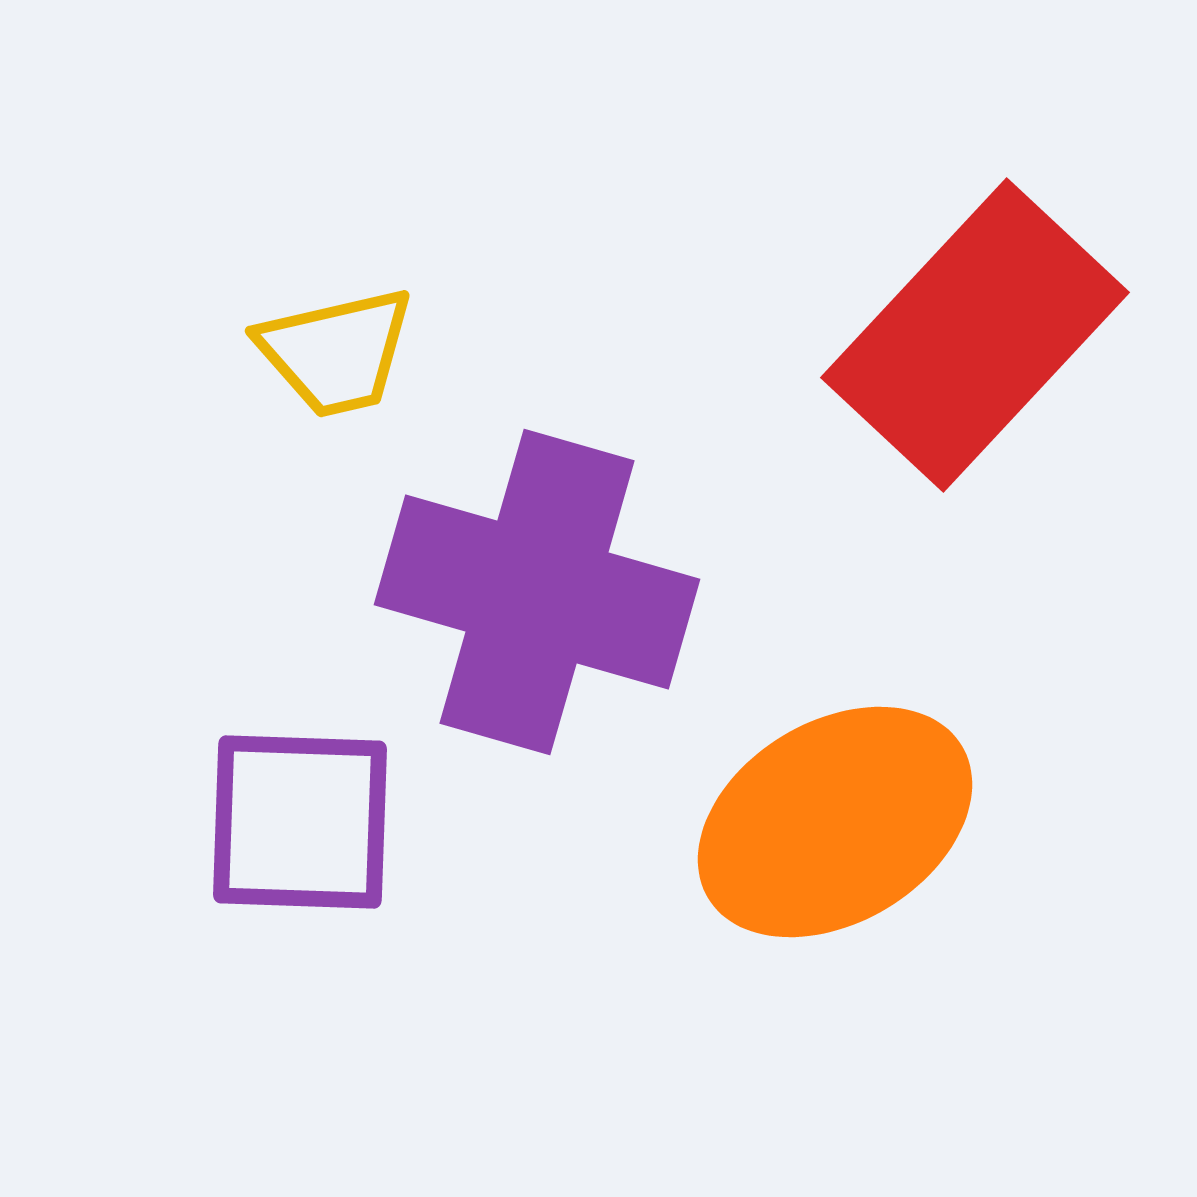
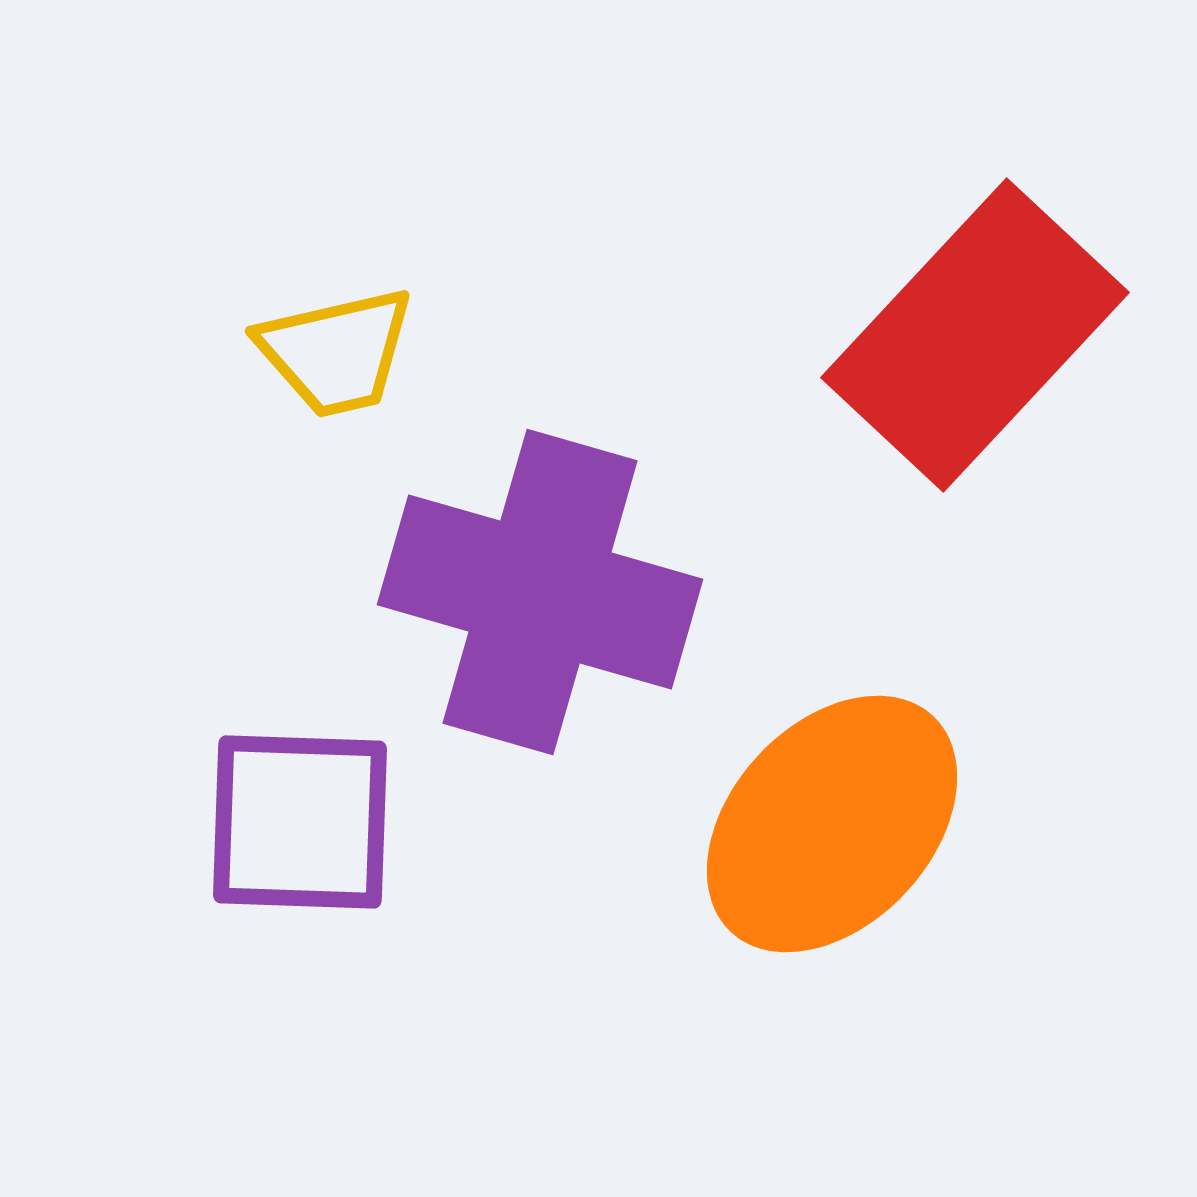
purple cross: moved 3 px right
orange ellipse: moved 3 px left, 2 px down; rotated 16 degrees counterclockwise
